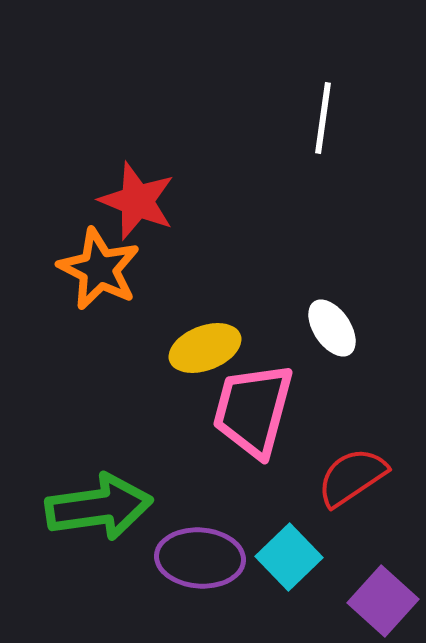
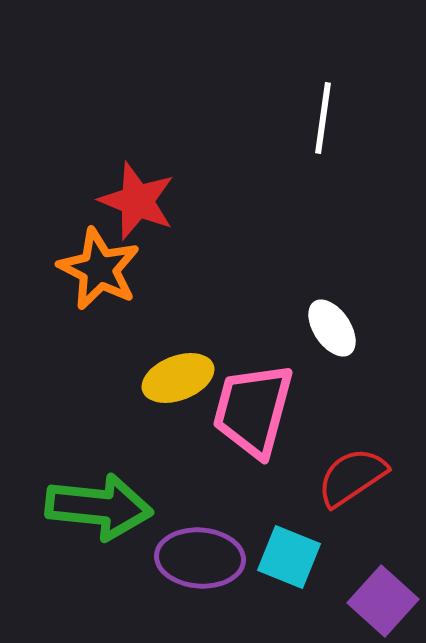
yellow ellipse: moved 27 px left, 30 px down
green arrow: rotated 14 degrees clockwise
cyan square: rotated 24 degrees counterclockwise
